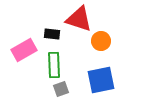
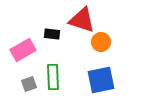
red triangle: moved 3 px right, 1 px down
orange circle: moved 1 px down
pink rectangle: moved 1 px left
green rectangle: moved 1 px left, 12 px down
gray square: moved 32 px left, 5 px up
